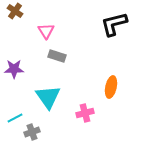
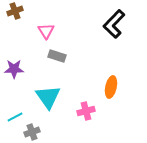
brown cross: rotated 35 degrees clockwise
black L-shape: rotated 32 degrees counterclockwise
pink cross: moved 1 px right, 2 px up
cyan line: moved 1 px up
